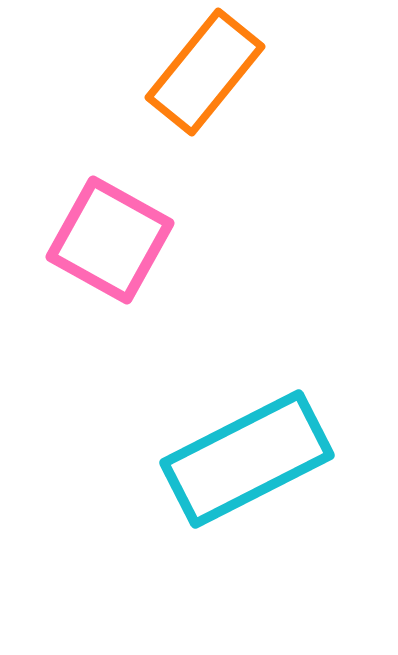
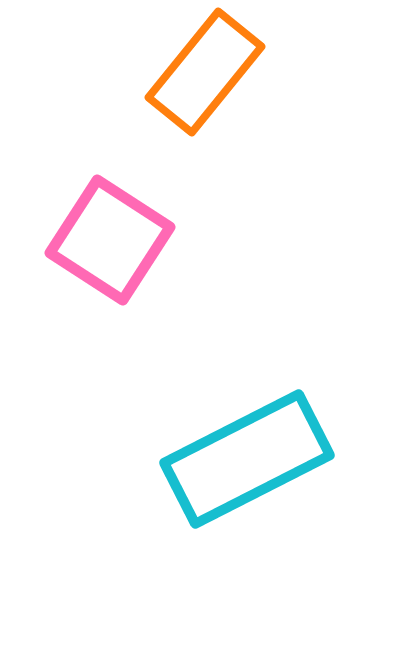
pink square: rotated 4 degrees clockwise
